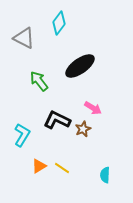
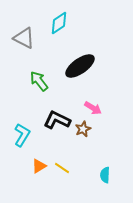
cyan diamond: rotated 20 degrees clockwise
